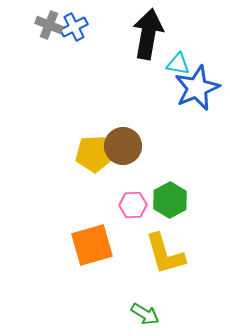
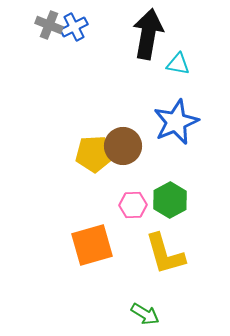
blue star: moved 21 px left, 34 px down
